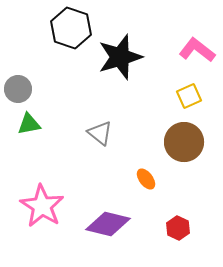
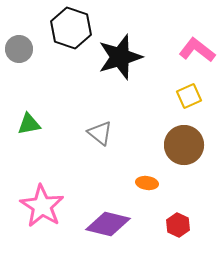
gray circle: moved 1 px right, 40 px up
brown circle: moved 3 px down
orange ellipse: moved 1 px right, 4 px down; rotated 45 degrees counterclockwise
red hexagon: moved 3 px up
